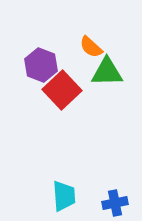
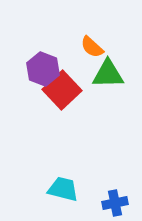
orange semicircle: moved 1 px right
purple hexagon: moved 2 px right, 4 px down
green triangle: moved 1 px right, 2 px down
cyan trapezoid: moved 1 px left, 7 px up; rotated 72 degrees counterclockwise
